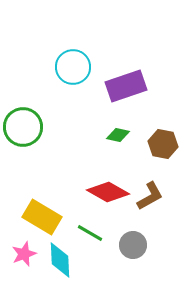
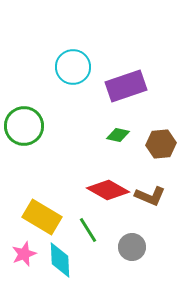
green circle: moved 1 px right, 1 px up
brown hexagon: moved 2 px left; rotated 16 degrees counterclockwise
red diamond: moved 2 px up
brown L-shape: rotated 52 degrees clockwise
green line: moved 2 px left, 3 px up; rotated 28 degrees clockwise
gray circle: moved 1 px left, 2 px down
